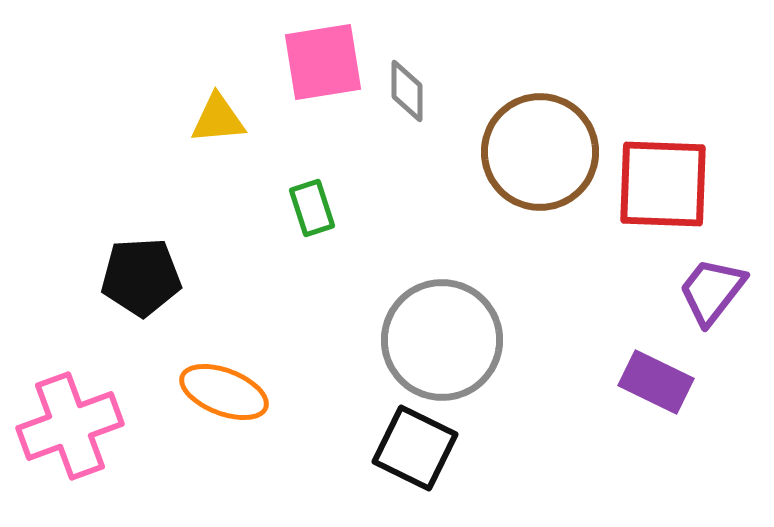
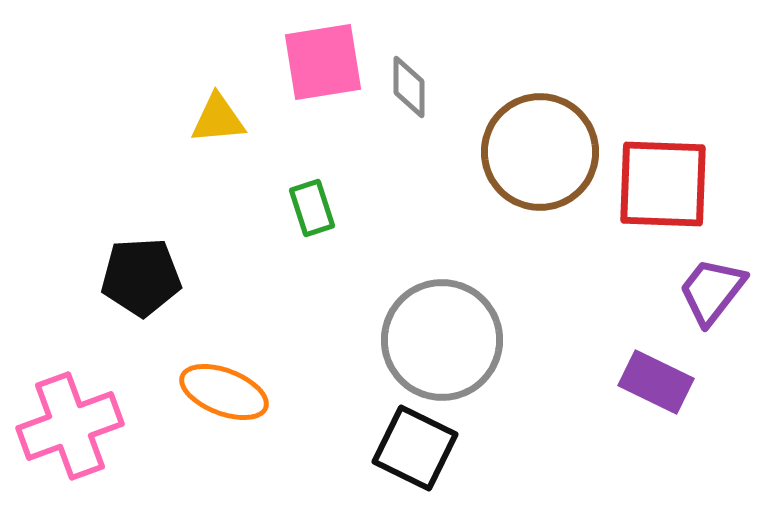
gray diamond: moved 2 px right, 4 px up
